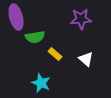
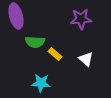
purple ellipse: moved 1 px up
green semicircle: moved 5 px down; rotated 12 degrees clockwise
cyan star: rotated 18 degrees counterclockwise
